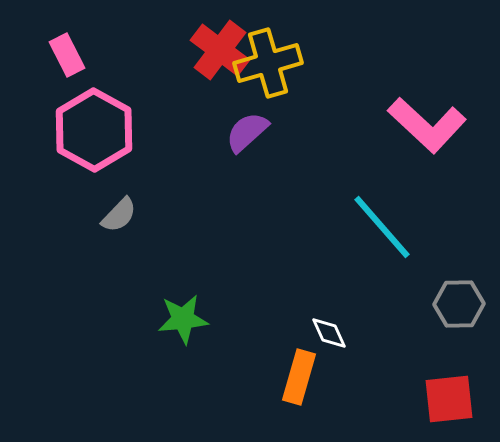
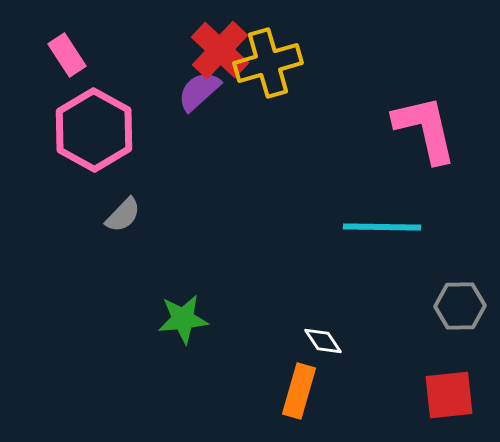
red cross: rotated 6 degrees clockwise
pink rectangle: rotated 6 degrees counterclockwise
pink L-shape: moved 2 px left, 4 px down; rotated 146 degrees counterclockwise
purple semicircle: moved 48 px left, 41 px up
gray semicircle: moved 4 px right
cyan line: rotated 48 degrees counterclockwise
gray hexagon: moved 1 px right, 2 px down
white diamond: moved 6 px left, 8 px down; rotated 9 degrees counterclockwise
orange rectangle: moved 14 px down
red square: moved 4 px up
